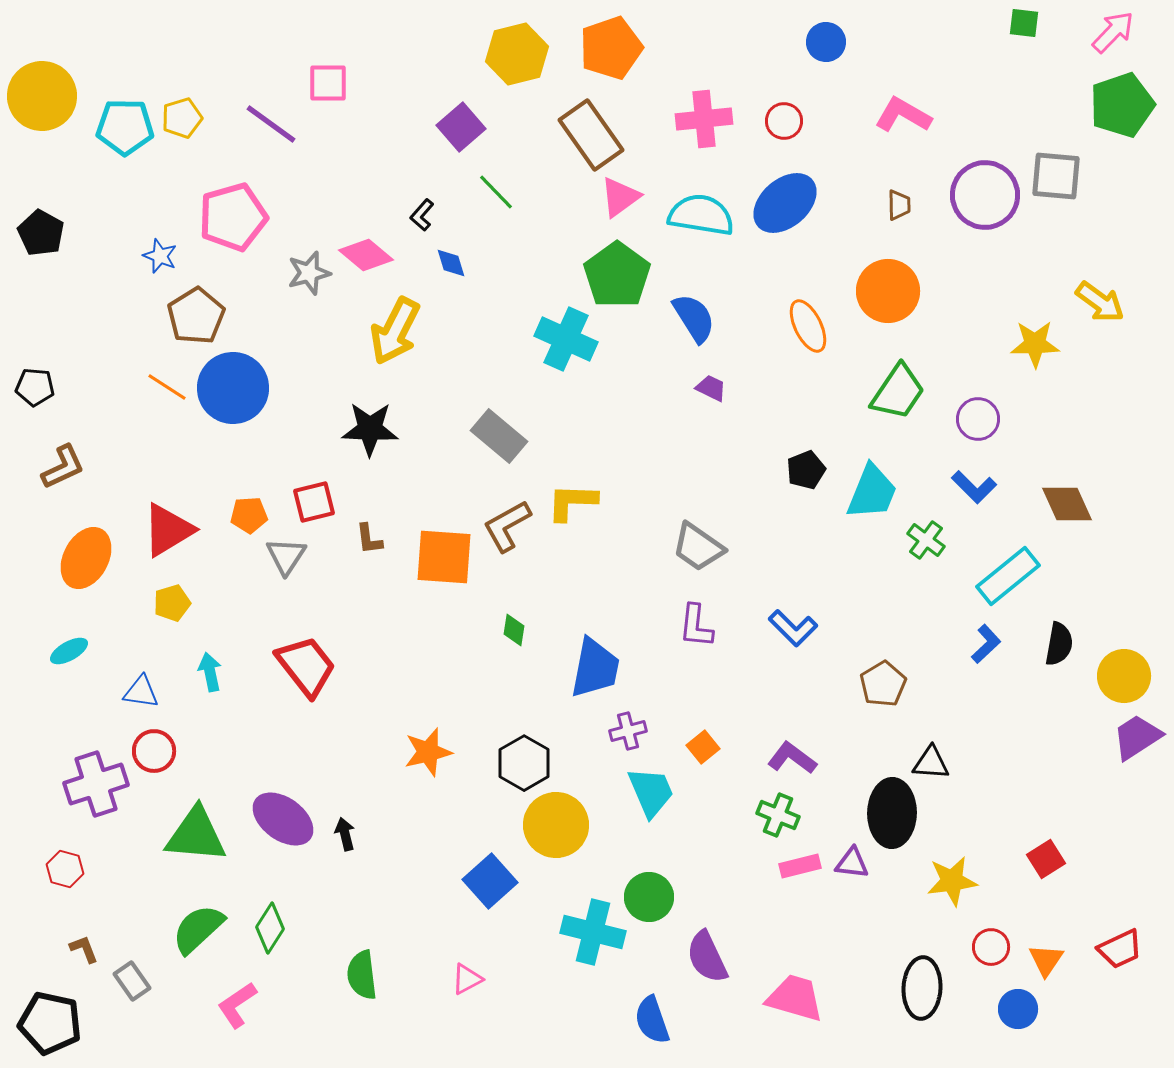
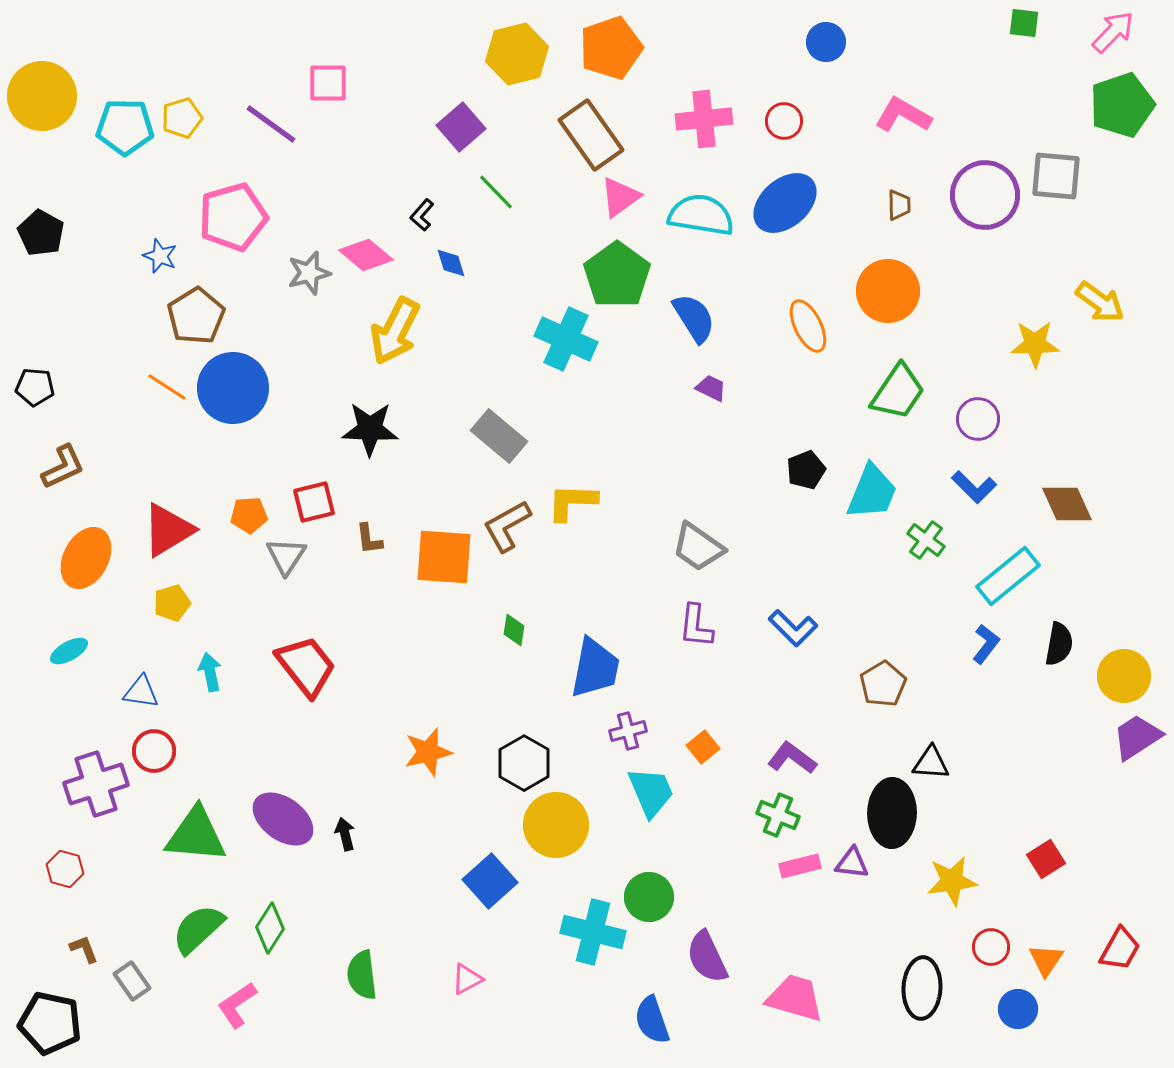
blue L-shape at (986, 644): rotated 9 degrees counterclockwise
red trapezoid at (1120, 949): rotated 36 degrees counterclockwise
